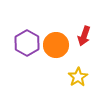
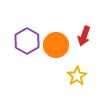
purple hexagon: moved 2 px up
yellow star: moved 1 px left, 1 px up
